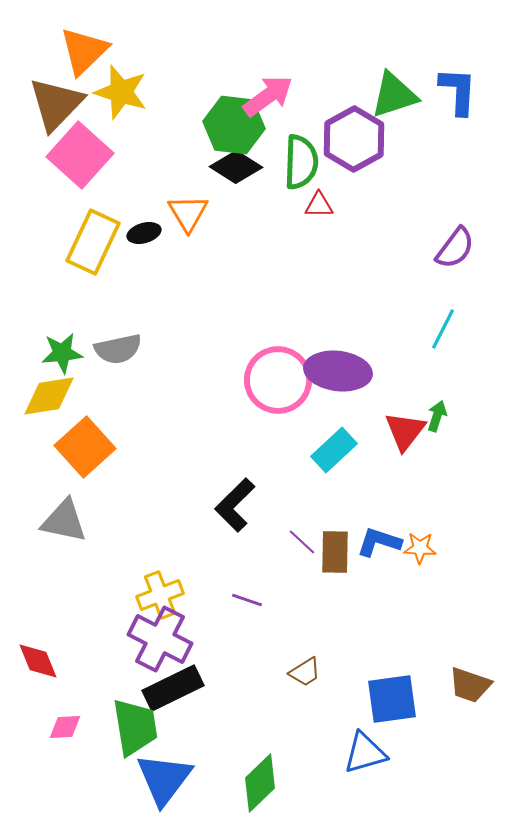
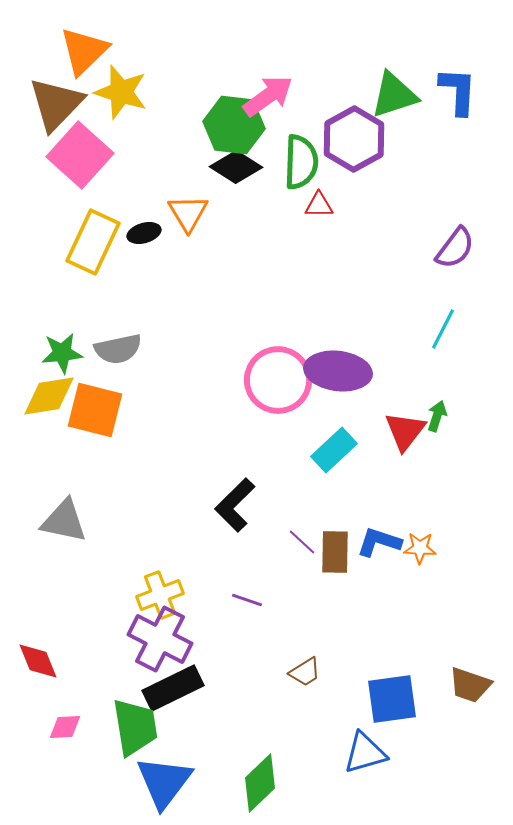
orange square at (85, 447): moved 10 px right, 37 px up; rotated 34 degrees counterclockwise
blue triangle at (164, 779): moved 3 px down
